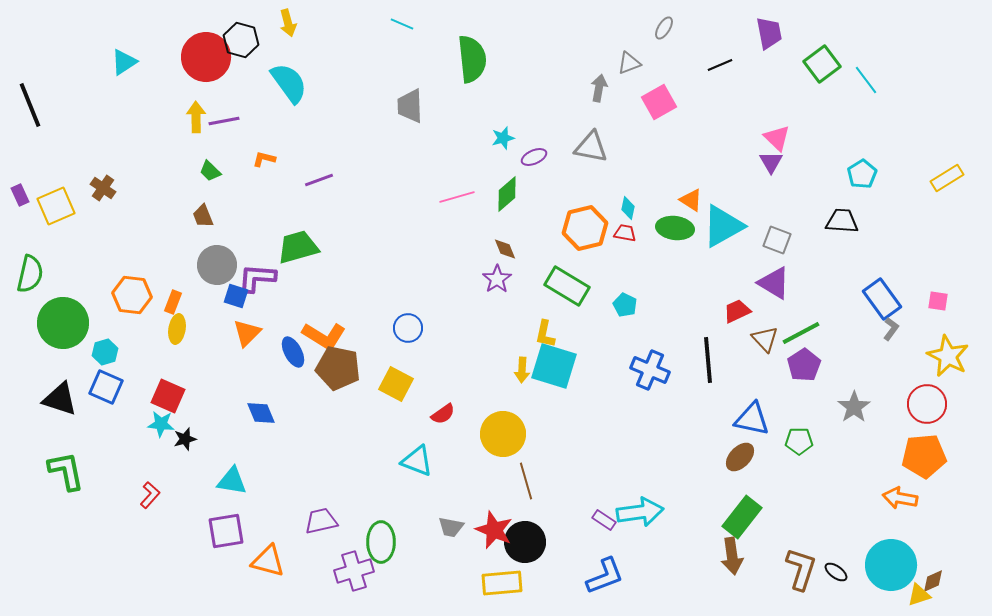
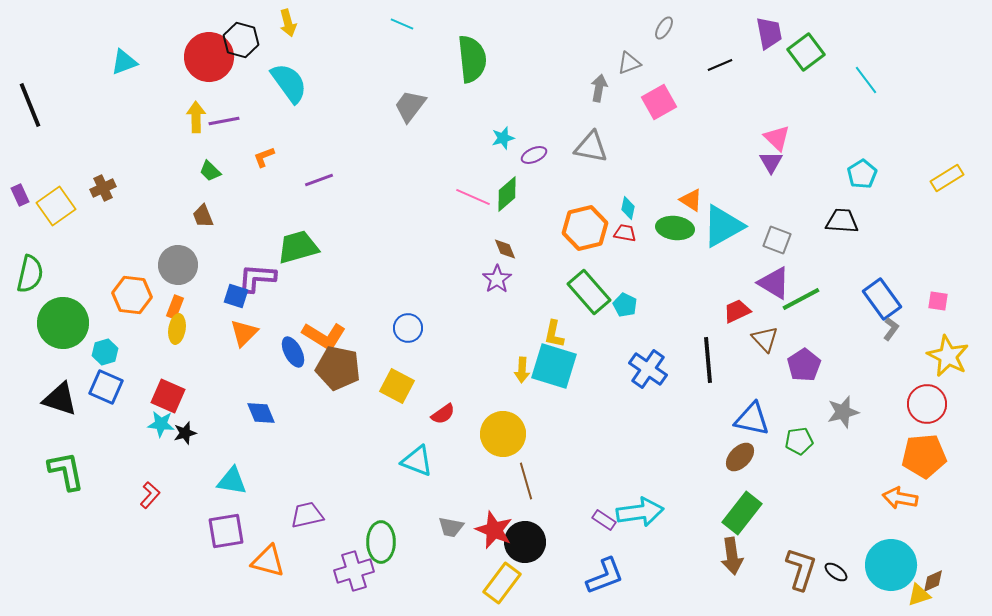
red circle at (206, 57): moved 3 px right
cyan triangle at (124, 62): rotated 12 degrees clockwise
green square at (822, 64): moved 16 px left, 12 px up
gray trapezoid at (410, 106): rotated 39 degrees clockwise
purple ellipse at (534, 157): moved 2 px up
orange L-shape at (264, 159): moved 2 px up; rotated 35 degrees counterclockwise
brown cross at (103, 188): rotated 30 degrees clockwise
pink line at (457, 197): moved 16 px right; rotated 40 degrees clockwise
yellow square at (56, 206): rotated 12 degrees counterclockwise
gray circle at (217, 265): moved 39 px left
green rectangle at (567, 286): moved 22 px right, 6 px down; rotated 18 degrees clockwise
orange rectangle at (173, 302): moved 2 px right, 5 px down
orange triangle at (247, 333): moved 3 px left
green line at (801, 333): moved 34 px up
yellow L-shape at (545, 334): moved 9 px right
blue cross at (650, 370): moved 2 px left, 1 px up; rotated 12 degrees clockwise
yellow square at (396, 384): moved 1 px right, 2 px down
gray star at (854, 407): moved 11 px left, 5 px down; rotated 20 degrees clockwise
black star at (185, 439): moved 6 px up
green pentagon at (799, 441): rotated 8 degrees counterclockwise
green rectangle at (742, 517): moved 4 px up
purple trapezoid at (321, 521): moved 14 px left, 6 px up
yellow rectangle at (502, 583): rotated 48 degrees counterclockwise
